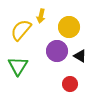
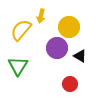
purple circle: moved 3 px up
